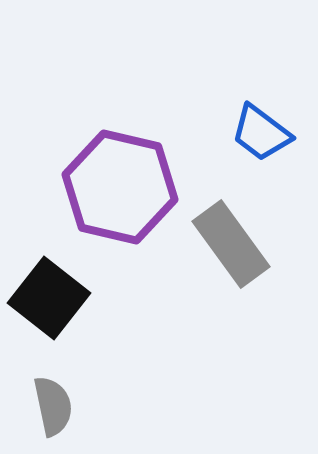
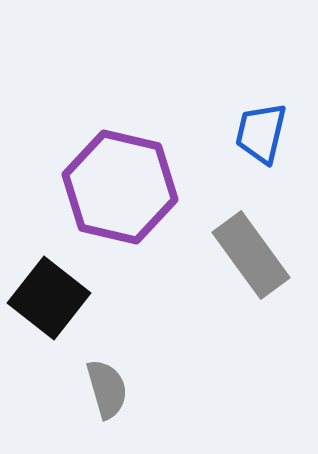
blue trapezoid: rotated 66 degrees clockwise
gray rectangle: moved 20 px right, 11 px down
gray semicircle: moved 54 px right, 17 px up; rotated 4 degrees counterclockwise
